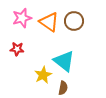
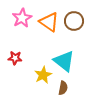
pink star: rotated 12 degrees counterclockwise
red star: moved 2 px left, 9 px down
